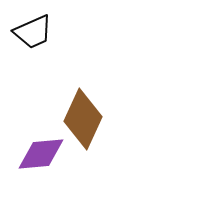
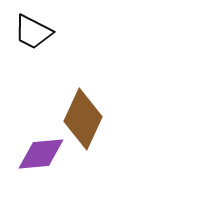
black trapezoid: rotated 51 degrees clockwise
